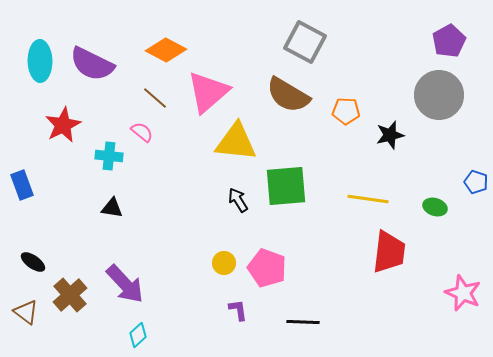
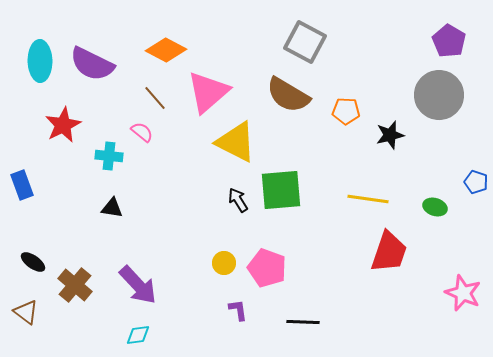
purple pentagon: rotated 12 degrees counterclockwise
brown line: rotated 8 degrees clockwise
yellow triangle: rotated 21 degrees clockwise
green square: moved 5 px left, 4 px down
red trapezoid: rotated 12 degrees clockwise
purple arrow: moved 13 px right, 1 px down
brown cross: moved 5 px right, 10 px up; rotated 8 degrees counterclockwise
cyan diamond: rotated 35 degrees clockwise
